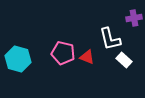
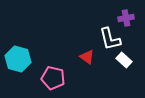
purple cross: moved 8 px left
pink pentagon: moved 10 px left, 25 px down
red triangle: rotated 14 degrees clockwise
